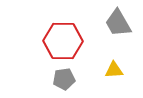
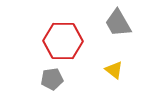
yellow triangle: rotated 42 degrees clockwise
gray pentagon: moved 12 px left
